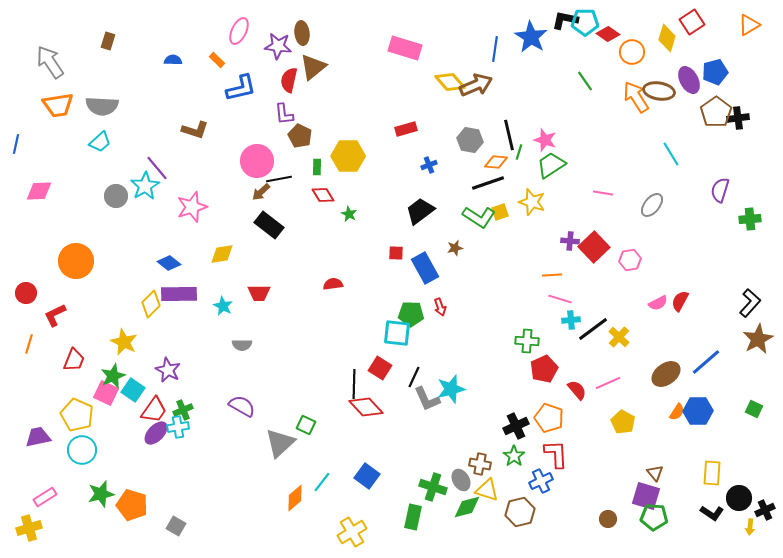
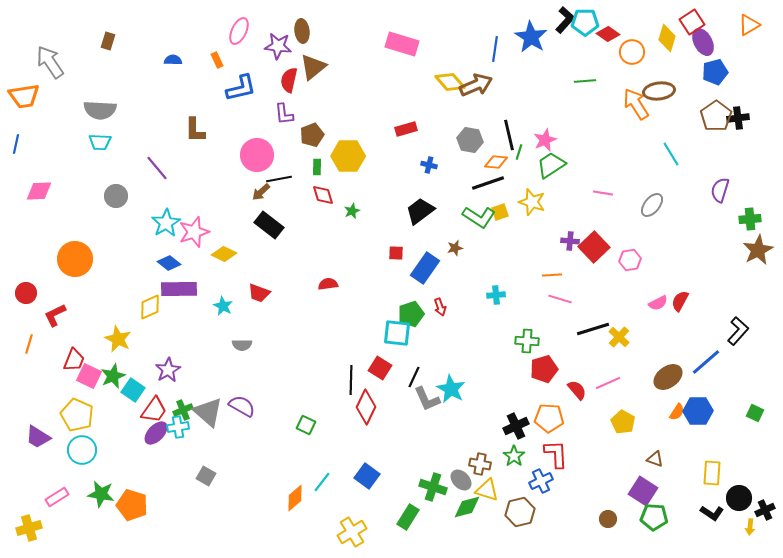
black L-shape at (565, 20): rotated 120 degrees clockwise
brown ellipse at (302, 33): moved 2 px up
pink rectangle at (405, 48): moved 3 px left, 4 px up
orange rectangle at (217, 60): rotated 21 degrees clockwise
purple ellipse at (689, 80): moved 14 px right, 38 px up
green line at (585, 81): rotated 60 degrees counterclockwise
brown ellipse at (659, 91): rotated 16 degrees counterclockwise
orange arrow at (636, 97): moved 7 px down
orange trapezoid at (58, 105): moved 34 px left, 9 px up
gray semicircle at (102, 106): moved 2 px left, 4 px down
brown pentagon at (716, 112): moved 4 px down
brown L-shape at (195, 130): rotated 72 degrees clockwise
brown pentagon at (300, 136): moved 12 px right, 1 px up; rotated 25 degrees clockwise
pink star at (545, 140): rotated 30 degrees clockwise
cyan trapezoid at (100, 142): rotated 45 degrees clockwise
pink circle at (257, 161): moved 6 px up
blue cross at (429, 165): rotated 35 degrees clockwise
cyan star at (145, 186): moved 21 px right, 37 px down
red diamond at (323, 195): rotated 15 degrees clockwise
pink star at (192, 207): moved 2 px right, 25 px down
green star at (349, 214): moved 3 px right, 3 px up; rotated 21 degrees clockwise
yellow diamond at (222, 254): moved 2 px right; rotated 35 degrees clockwise
orange circle at (76, 261): moved 1 px left, 2 px up
blue rectangle at (425, 268): rotated 64 degrees clockwise
red semicircle at (333, 284): moved 5 px left
red trapezoid at (259, 293): rotated 20 degrees clockwise
purple rectangle at (179, 294): moved 5 px up
black L-shape at (750, 303): moved 12 px left, 28 px down
yellow diamond at (151, 304): moved 1 px left, 3 px down; rotated 20 degrees clockwise
green pentagon at (411, 314): rotated 20 degrees counterclockwise
cyan cross at (571, 320): moved 75 px left, 25 px up
black line at (593, 329): rotated 20 degrees clockwise
brown star at (758, 339): moved 89 px up
yellow star at (124, 342): moved 6 px left, 3 px up
red pentagon at (544, 369): rotated 8 degrees clockwise
purple star at (168, 370): rotated 15 degrees clockwise
brown ellipse at (666, 374): moved 2 px right, 3 px down
black line at (354, 384): moved 3 px left, 4 px up
cyan star at (451, 389): rotated 28 degrees counterclockwise
pink square at (106, 393): moved 17 px left, 17 px up
red diamond at (366, 407): rotated 68 degrees clockwise
green square at (754, 409): moved 1 px right, 4 px down
orange pentagon at (549, 418): rotated 16 degrees counterclockwise
purple trapezoid at (38, 437): rotated 136 degrees counterclockwise
gray triangle at (280, 443): moved 72 px left, 31 px up; rotated 36 degrees counterclockwise
brown triangle at (655, 473): moved 14 px up; rotated 30 degrees counterclockwise
gray ellipse at (461, 480): rotated 15 degrees counterclockwise
green star at (101, 494): rotated 24 degrees clockwise
purple square at (646, 496): moved 3 px left, 5 px up; rotated 16 degrees clockwise
pink rectangle at (45, 497): moved 12 px right
green rectangle at (413, 517): moved 5 px left; rotated 20 degrees clockwise
gray square at (176, 526): moved 30 px right, 50 px up
